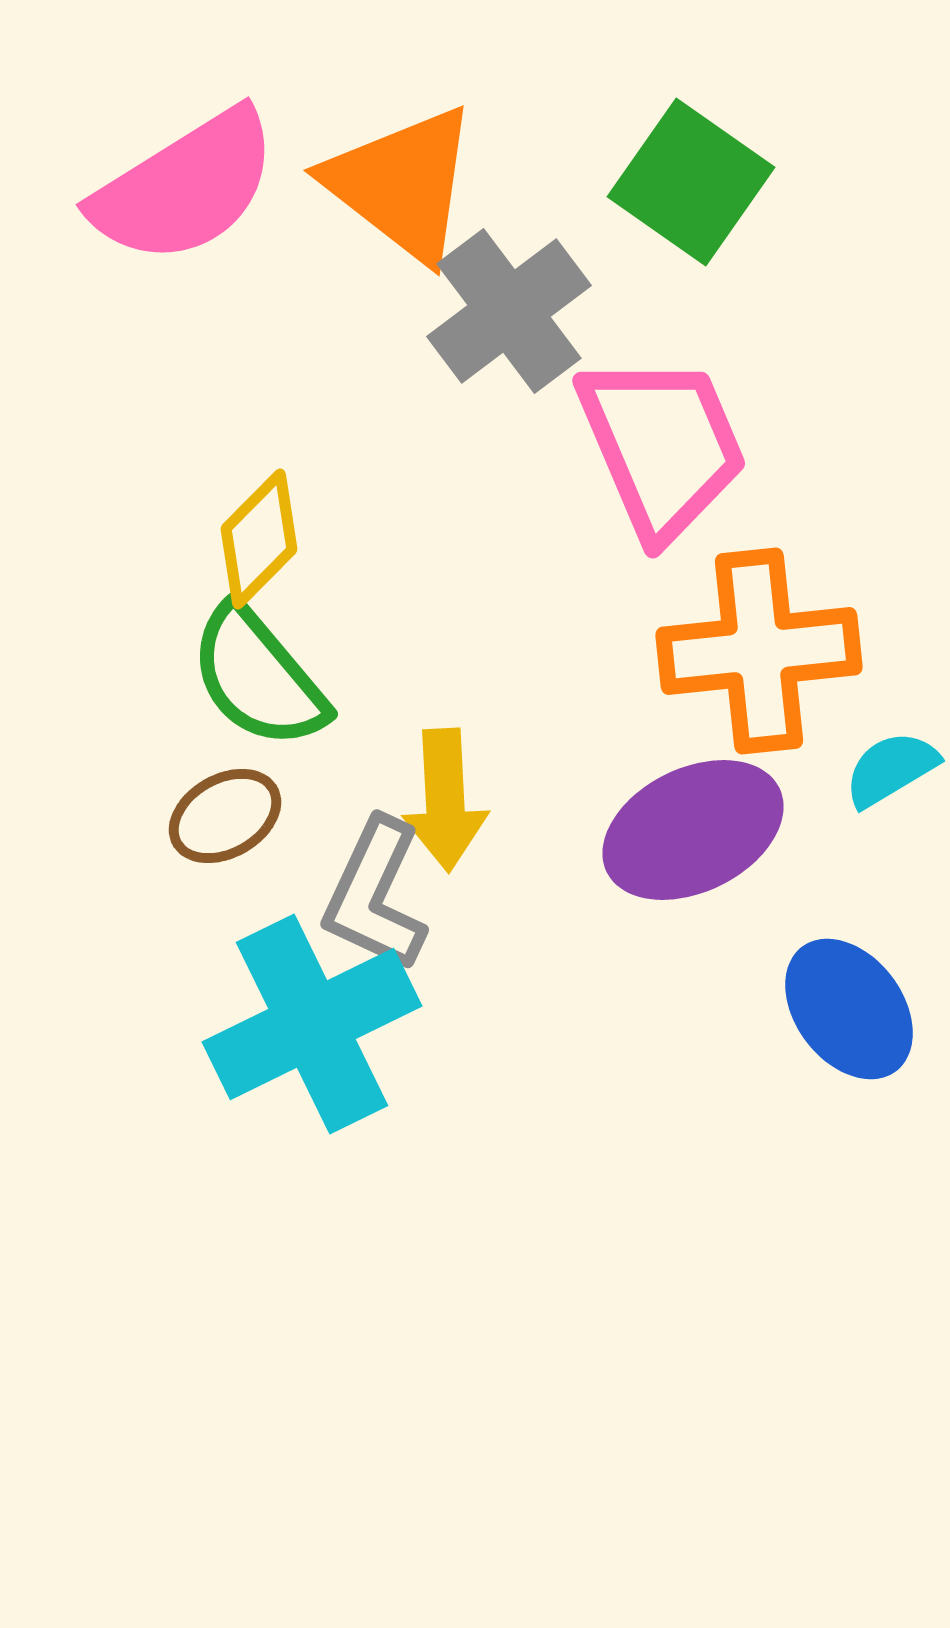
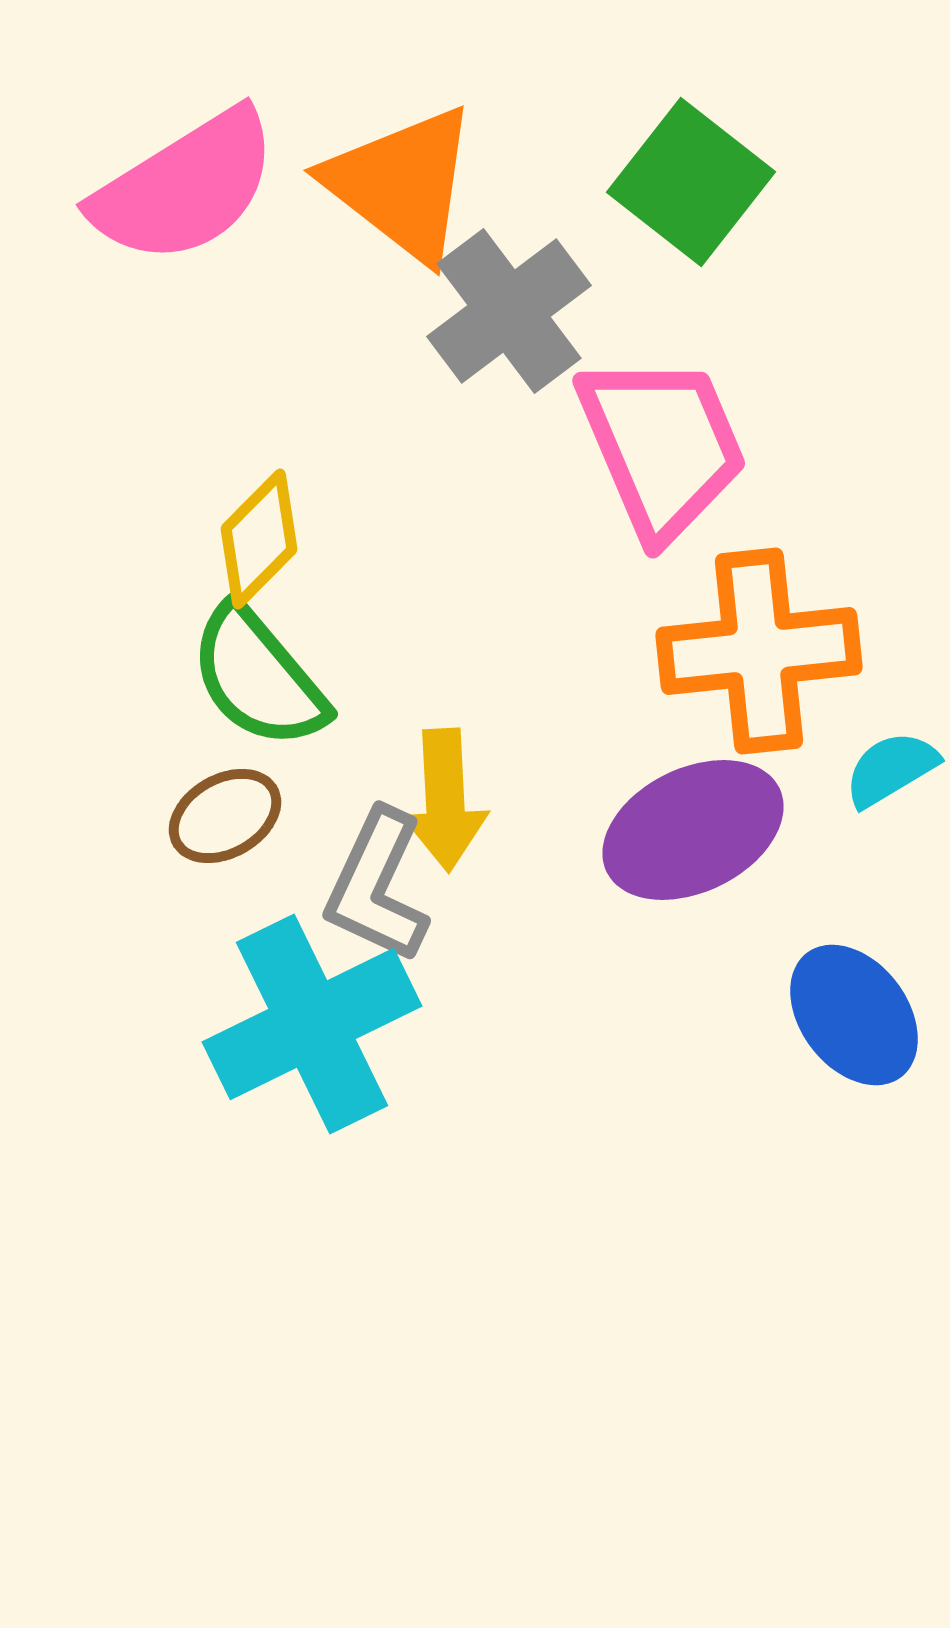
green square: rotated 3 degrees clockwise
gray L-shape: moved 2 px right, 9 px up
blue ellipse: moved 5 px right, 6 px down
